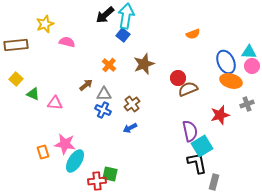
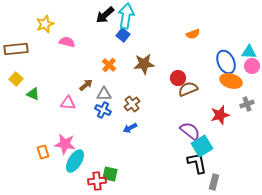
brown rectangle: moved 4 px down
brown star: rotated 15 degrees clockwise
pink triangle: moved 13 px right
purple semicircle: rotated 40 degrees counterclockwise
